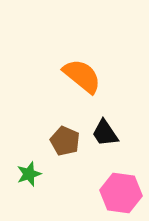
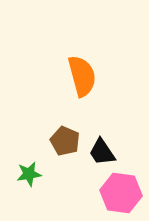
orange semicircle: rotated 36 degrees clockwise
black trapezoid: moved 3 px left, 19 px down
green star: rotated 10 degrees clockwise
